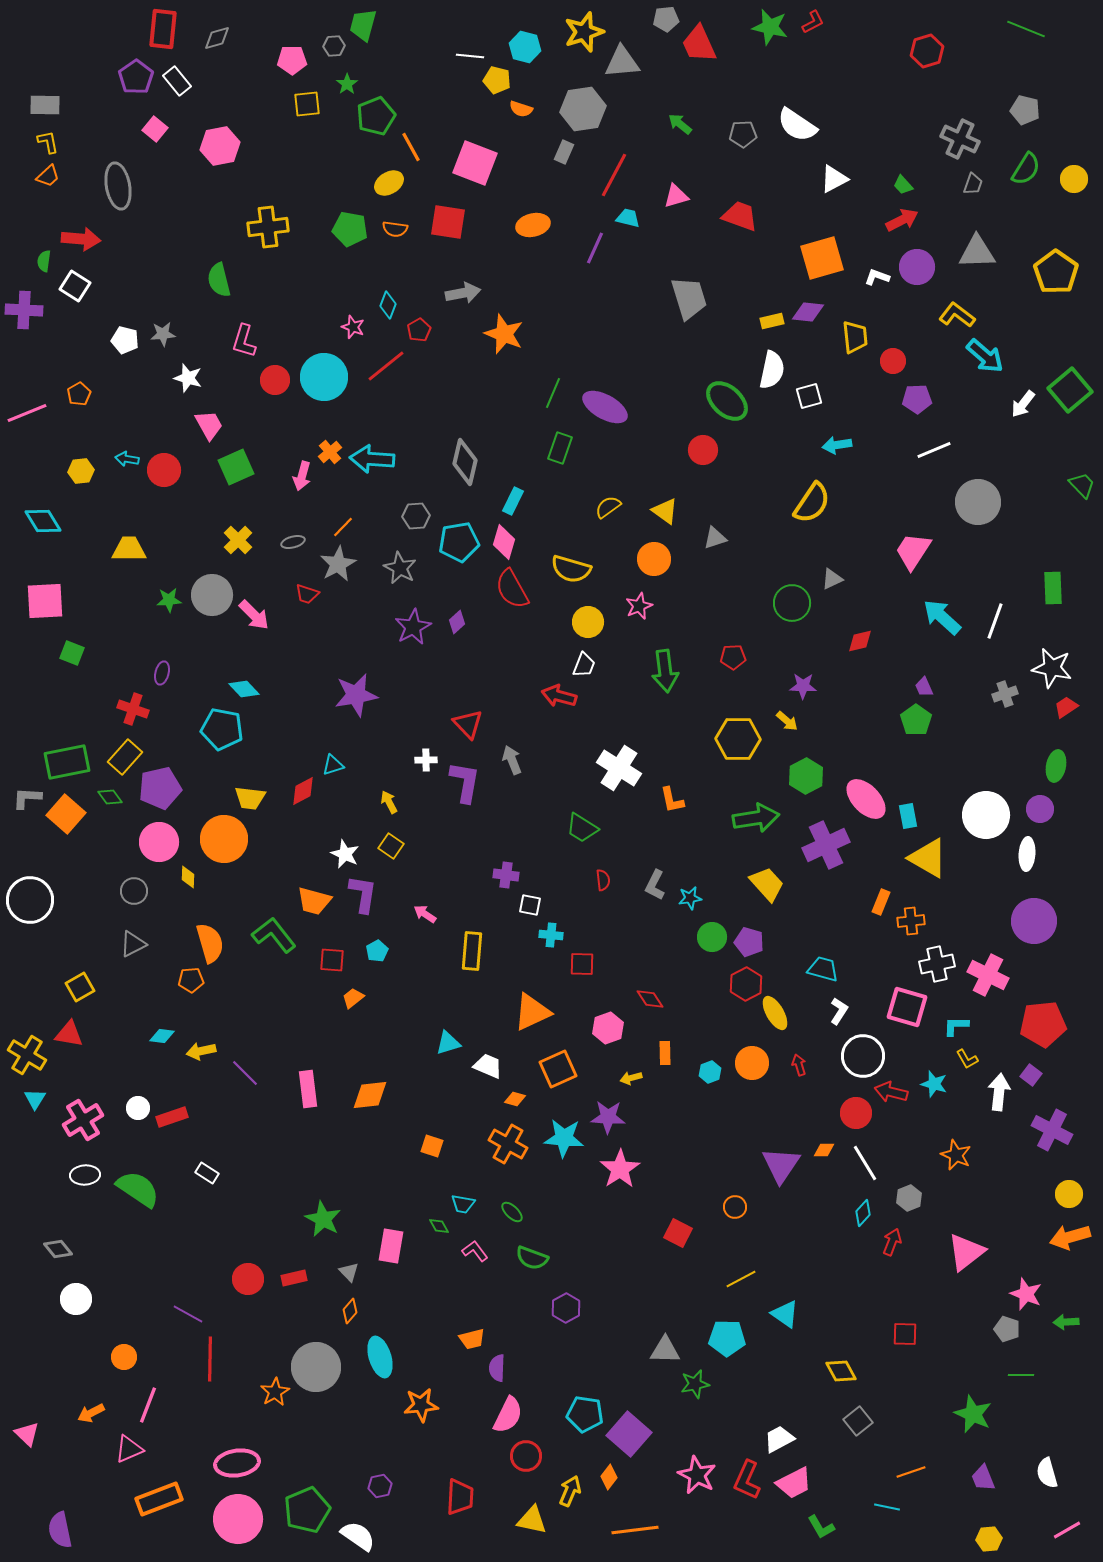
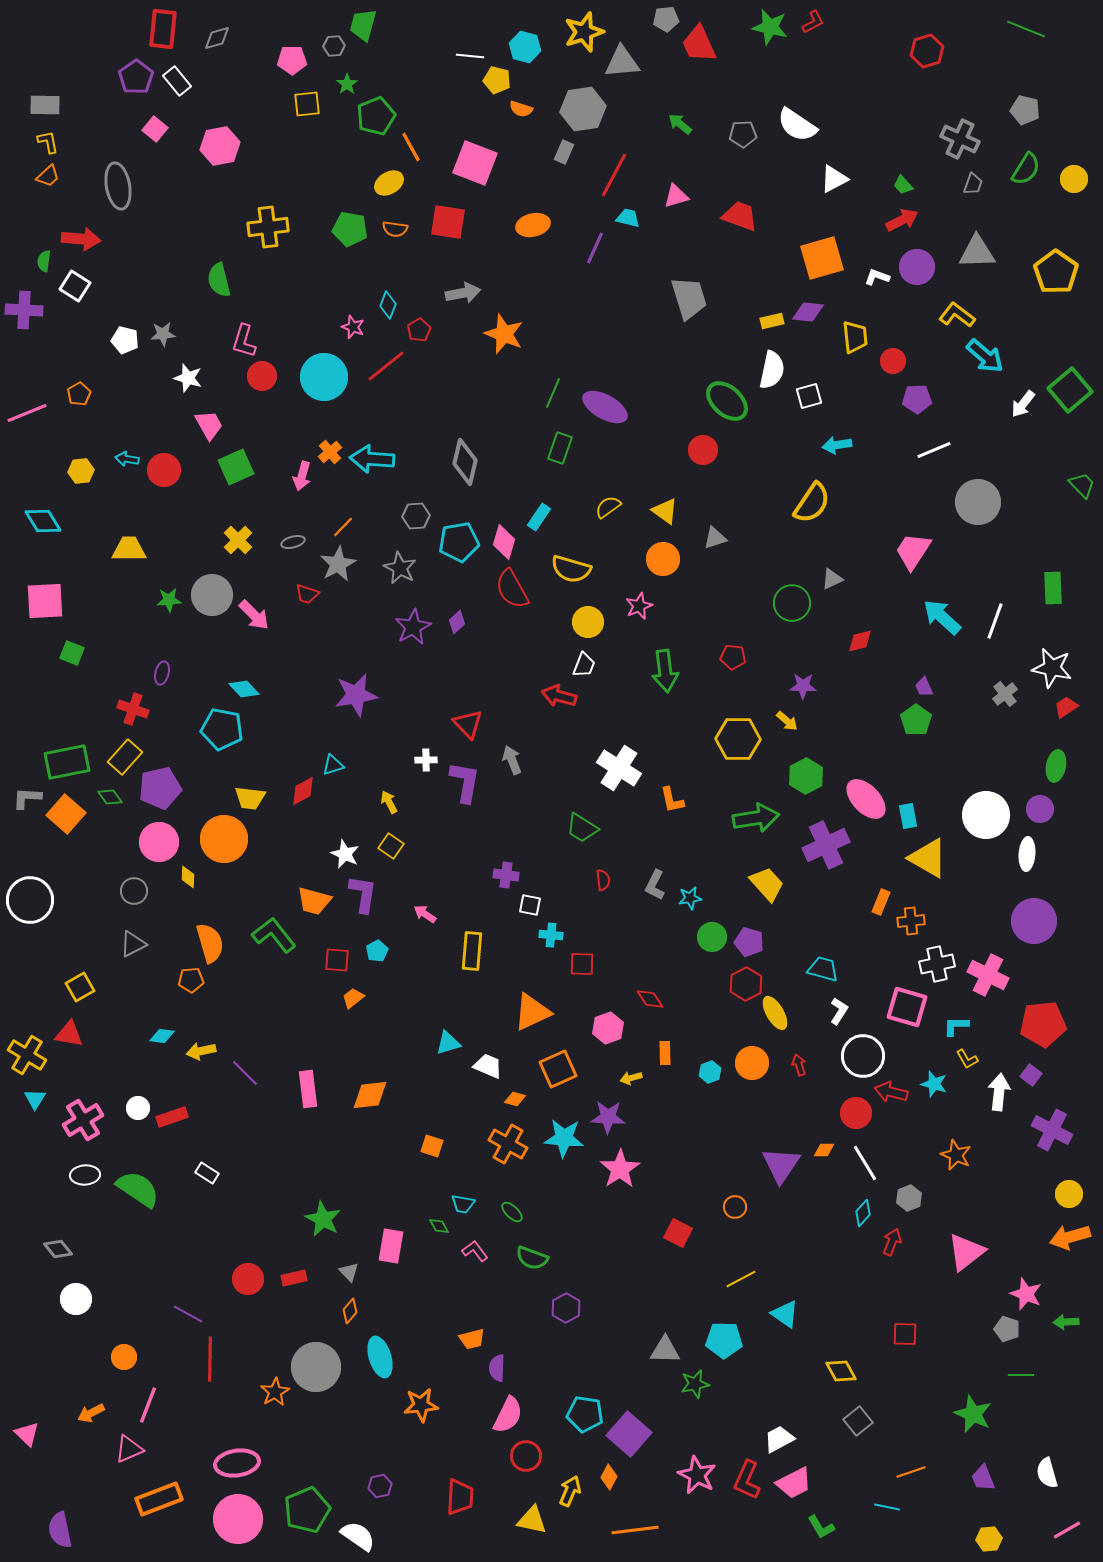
red circle at (275, 380): moved 13 px left, 4 px up
cyan rectangle at (513, 501): moved 26 px right, 16 px down; rotated 8 degrees clockwise
orange circle at (654, 559): moved 9 px right
red pentagon at (733, 657): rotated 10 degrees clockwise
gray cross at (1005, 694): rotated 20 degrees counterclockwise
red square at (332, 960): moved 5 px right
cyan pentagon at (727, 1338): moved 3 px left, 2 px down
orange diamond at (609, 1477): rotated 10 degrees counterclockwise
